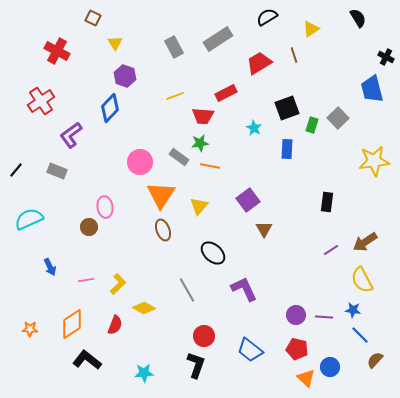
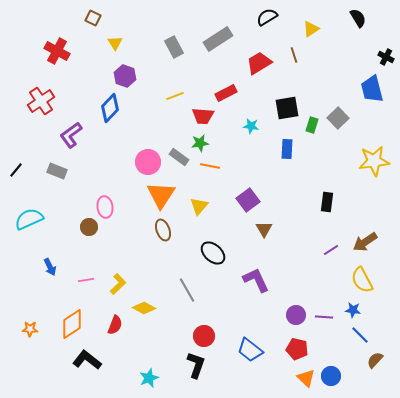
black square at (287, 108): rotated 10 degrees clockwise
cyan star at (254, 128): moved 3 px left, 2 px up; rotated 21 degrees counterclockwise
pink circle at (140, 162): moved 8 px right
purple L-shape at (244, 289): moved 12 px right, 9 px up
blue circle at (330, 367): moved 1 px right, 9 px down
cyan star at (144, 373): moved 5 px right, 5 px down; rotated 18 degrees counterclockwise
